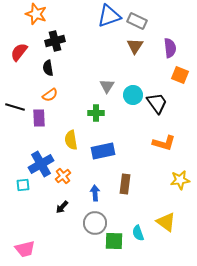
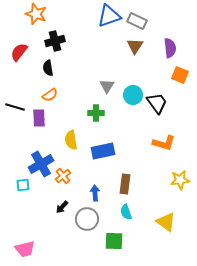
gray circle: moved 8 px left, 4 px up
cyan semicircle: moved 12 px left, 21 px up
